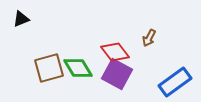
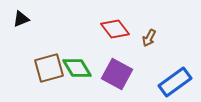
red diamond: moved 23 px up
green diamond: moved 1 px left
